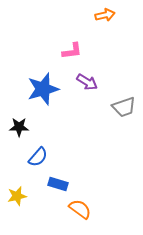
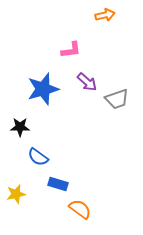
pink L-shape: moved 1 px left, 1 px up
purple arrow: rotated 10 degrees clockwise
gray trapezoid: moved 7 px left, 8 px up
black star: moved 1 px right
blue semicircle: rotated 85 degrees clockwise
yellow star: moved 1 px left, 2 px up
